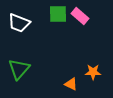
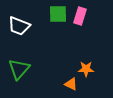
pink rectangle: rotated 66 degrees clockwise
white trapezoid: moved 3 px down
orange star: moved 7 px left, 3 px up
